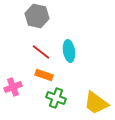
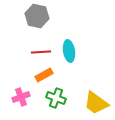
red line: rotated 42 degrees counterclockwise
orange rectangle: rotated 48 degrees counterclockwise
pink cross: moved 8 px right, 10 px down
